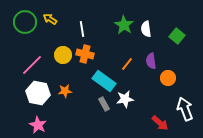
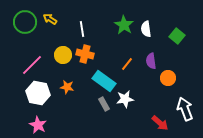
orange star: moved 2 px right, 4 px up; rotated 16 degrees clockwise
